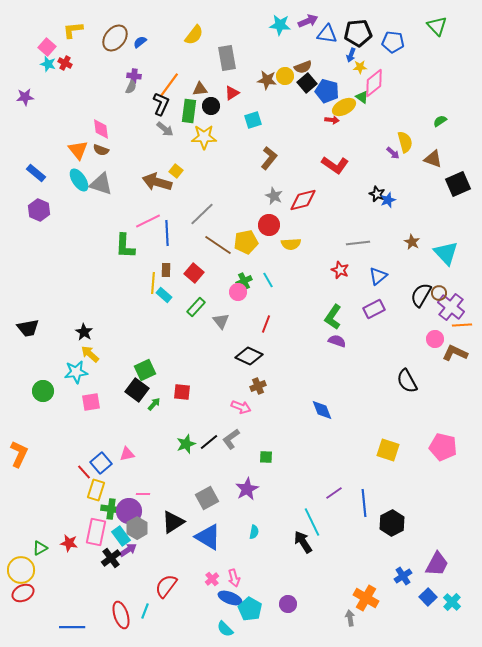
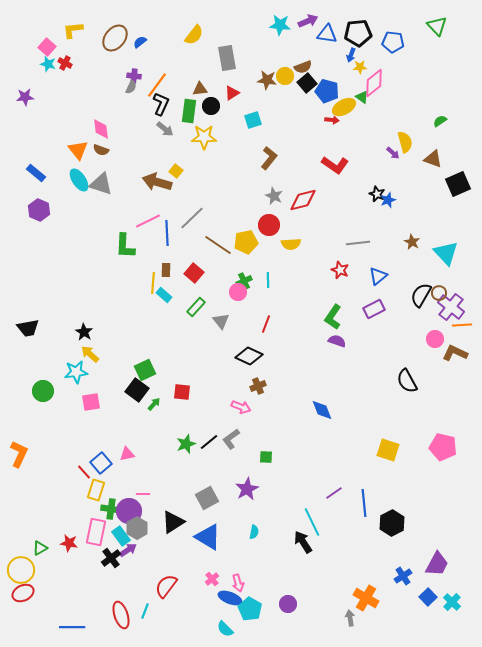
orange line at (169, 85): moved 12 px left
gray line at (202, 214): moved 10 px left, 4 px down
cyan line at (268, 280): rotated 28 degrees clockwise
pink arrow at (234, 578): moved 4 px right, 5 px down
